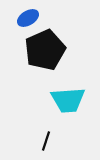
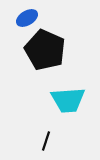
blue ellipse: moved 1 px left
black pentagon: rotated 24 degrees counterclockwise
